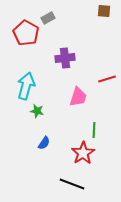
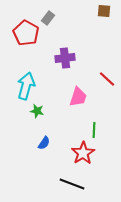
gray rectangle: rotated 24 degrees counterclockwise
red line: rotated 60 degrees clockwise
